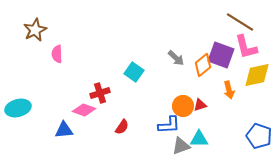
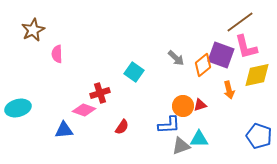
brown line: rotated 68 degrees counterclockwise
brown star: moved 2 px left
